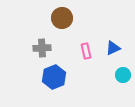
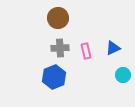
brown circle: moved 4 px left
gray cross: moved 18 px right
